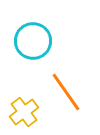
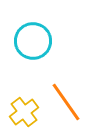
orange line: moved 10 px down
